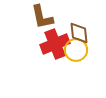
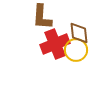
brown L-shape: rotated 16 degrees clockwise
